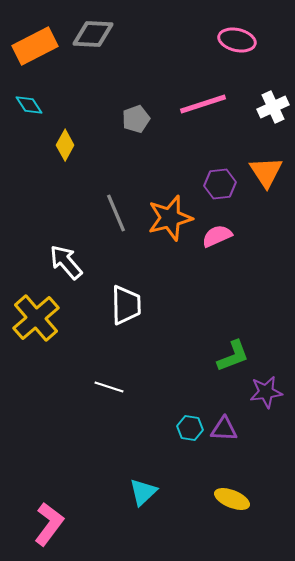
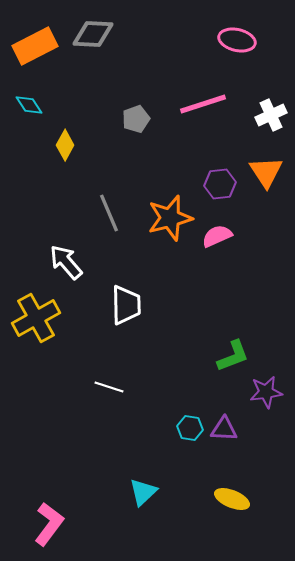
white cross: moved 2 px left, 8 px down
gray line: moved 7 px left
yellow cross: rotated 12 degrees clockwise
